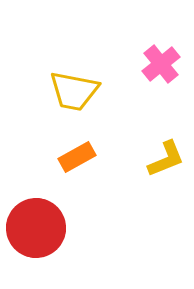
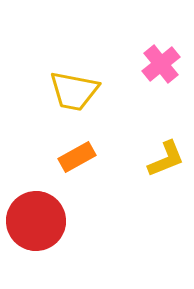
red circle: moved 7 px up
